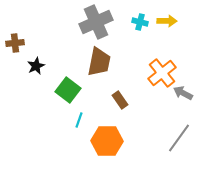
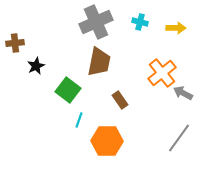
yellow arrow: moved 9 px right, 7 px down
